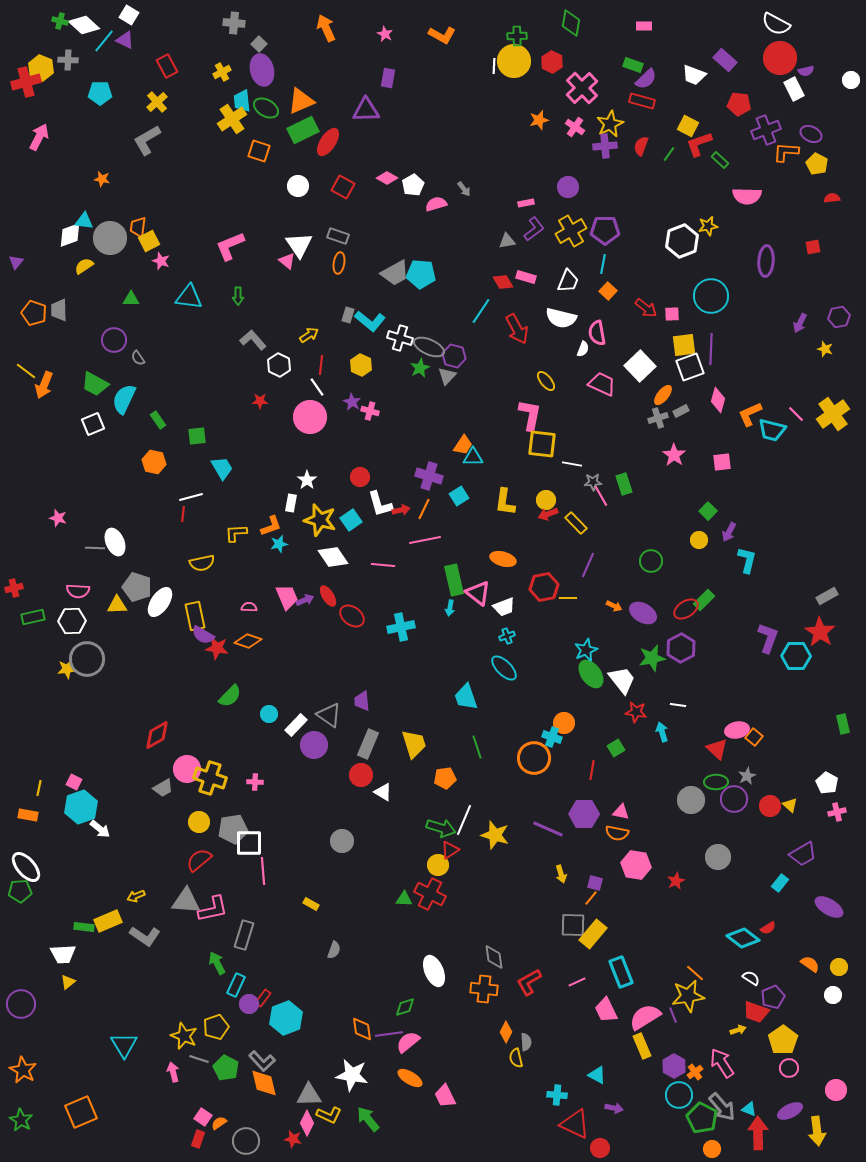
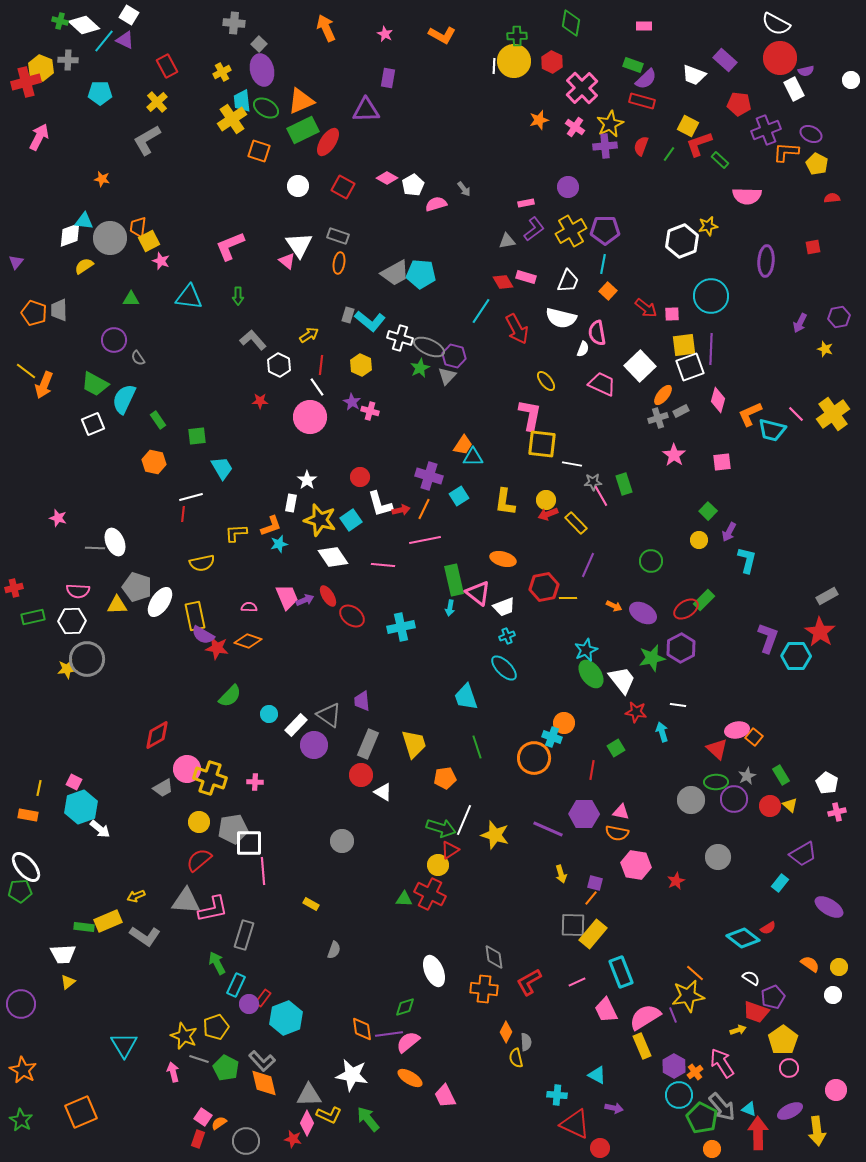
green rectangle at (843, 724): moved 62 px left, 51 px down; rotated 18 degrees counterclockwise
